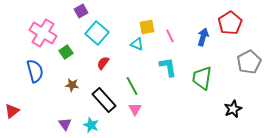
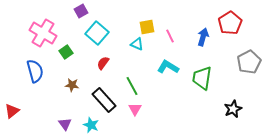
cyan L-shape: rotated 50 degrees counterclockwise
